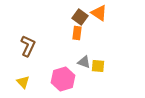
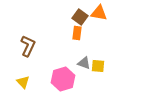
orange triangle: rotated 24 degrees counterclockwise
gray triangle: moved 1 px down
